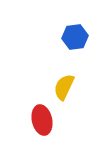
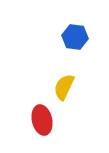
blue hexagon: rotated 15 degrees clockwise
